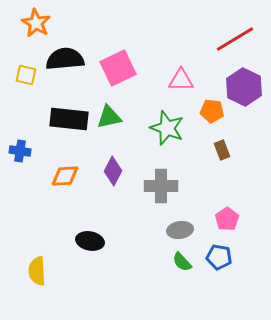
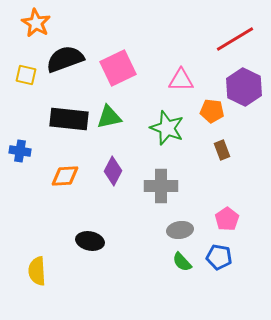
black semicircle: rotated 15 degrees counterclockwise
